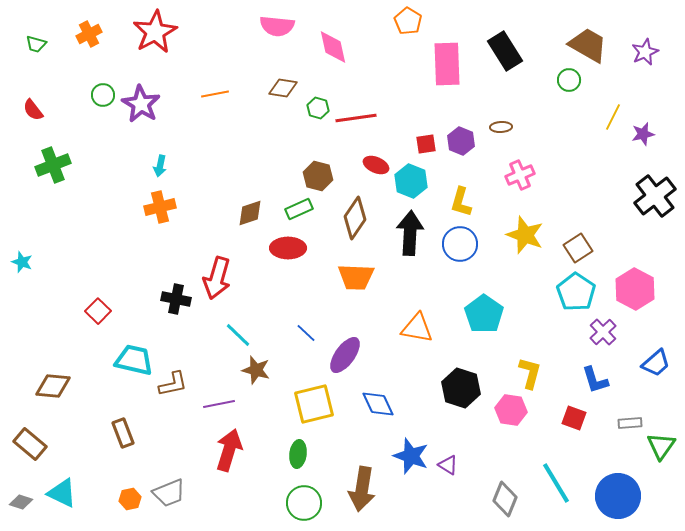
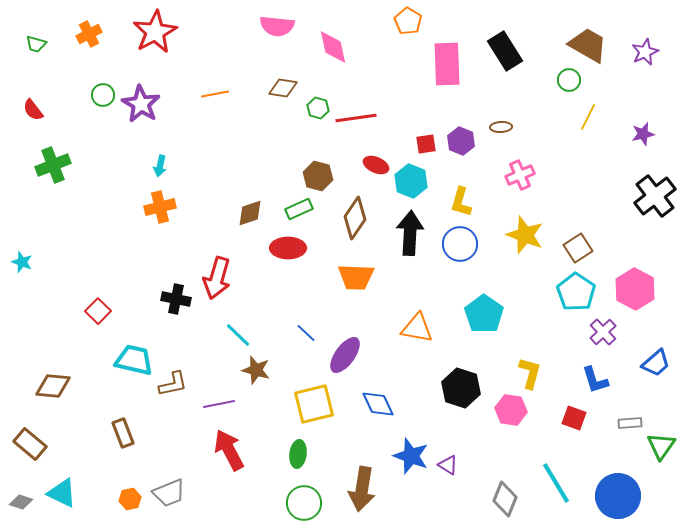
yellow line at (613, 117): moved 25 px left
red arrow at (229, 450): rotated 45 degrees counterclockwise
